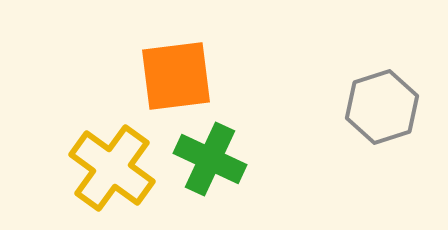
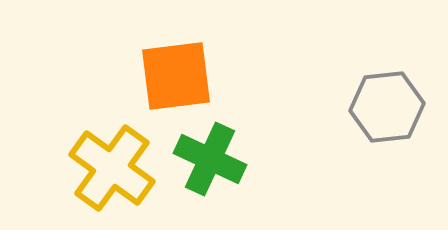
gray hexagon: moved 5 px right; rotated 12 degrees clockwise
